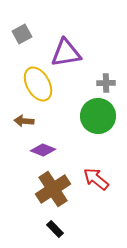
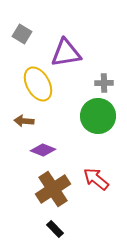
gray square: rotated 30 degrees counterclockwise
gray cross: moved 2 px left
